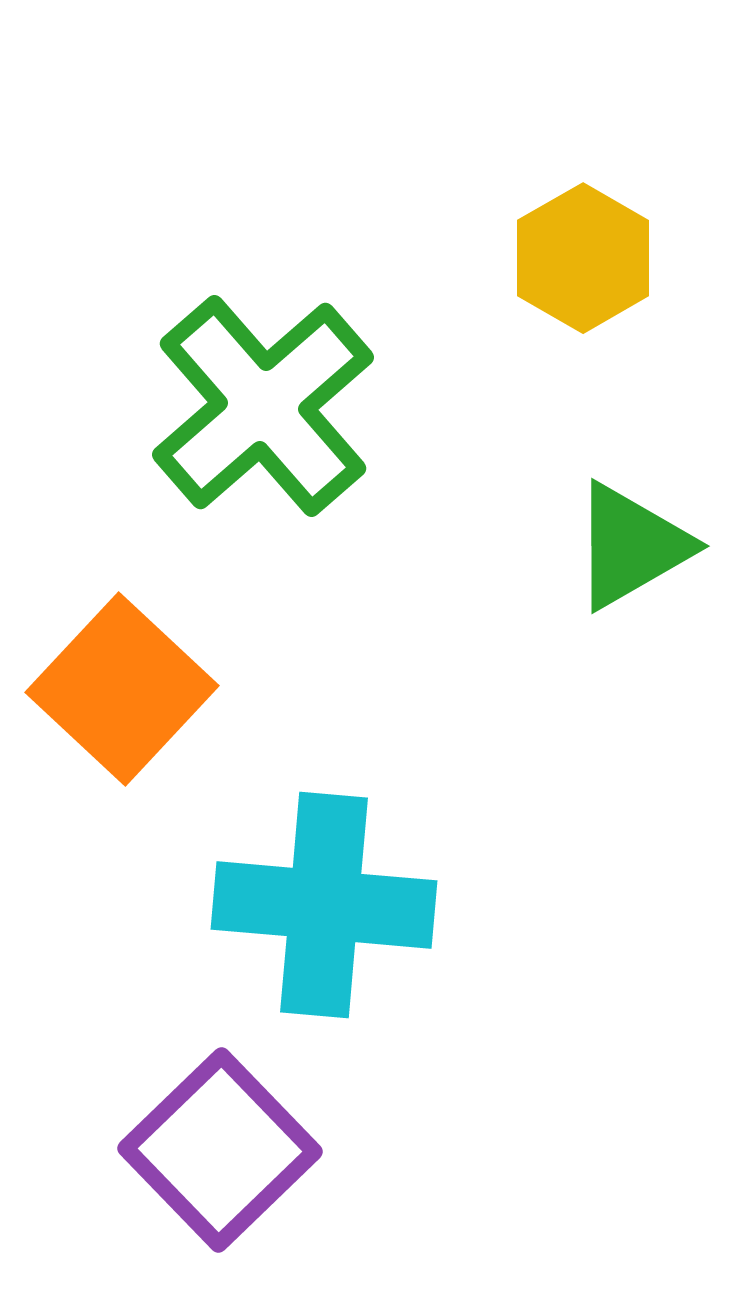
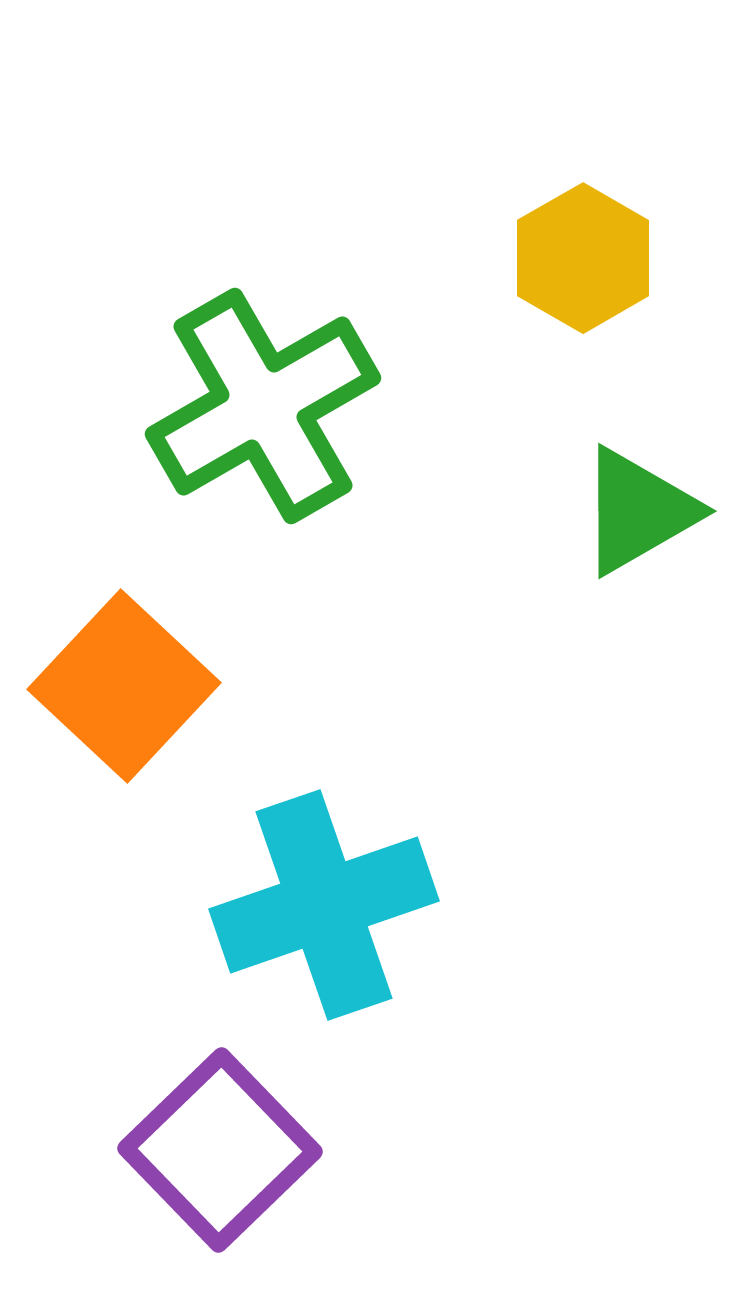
green cross: rotated 11 degrees clockwise
green triangle: moved 7 px right, 35 px up
orange square: moved 2 px right, 3 px up
cyan cross: rotated 24 degrees counterclockwise
